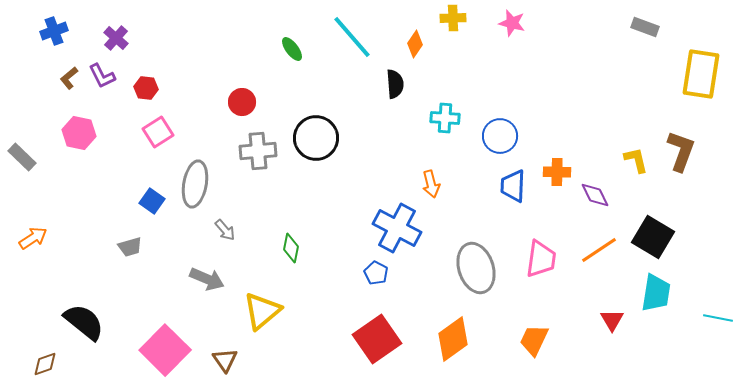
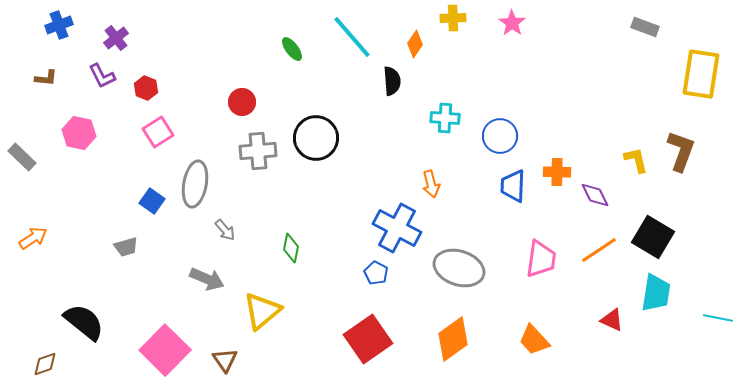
pink star at (512, 23): rotated 20 degrees clockwise
blue cross at (54, 31): moved 5 px right, 6 px up
purple cross at (116, 38): rotated 10 degrees clockwise
brown L-shape at (69, 78): moved 23 px left; rotated 135 degrees counterclockwise
black semicircle at (395, 84): moved 3 px left, 3 px up
red hexagon at (146, 88): rotated 15 degrees clockwise
gray trapezoid at (130, 247): moved 4 px left
gray ellipse at (476, 268): moved 17 px left; rotated 54 degrees counterclockwise
red triangle at (612, 320): rotated 35 degrees counterclockwise
red square at (377, 339): moved 9 px left
orange trapezoid at (534, 340): rotated 68 degrees counterclockwise
